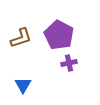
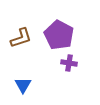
purple cross: rotated 21 degrees clockwise
